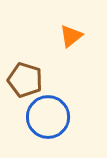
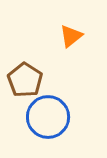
brown pentagon: rotated 16 degrees clockwise
